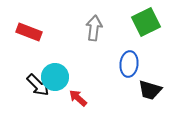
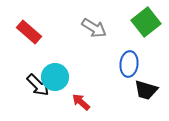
green square: rotated 12 degrees counterclockwise
gray arrow: rotated 115 degrees clockwise
red rectangle: rotated 20 degrees clockwise
black trapezoid: moved 4 px left
red arrow: moved 3 px right, 4 px down
